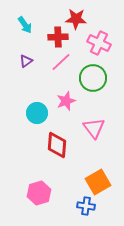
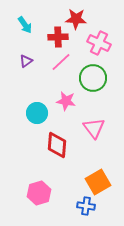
pink star: rotated 30 degrees clockwise
